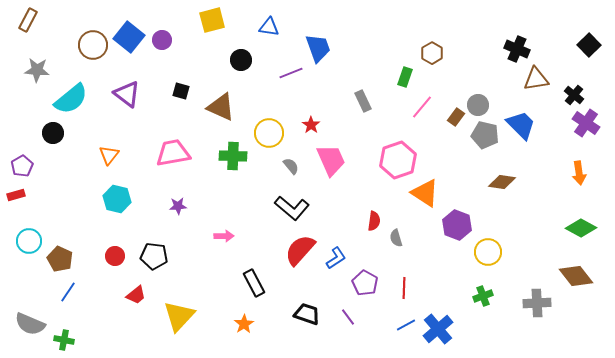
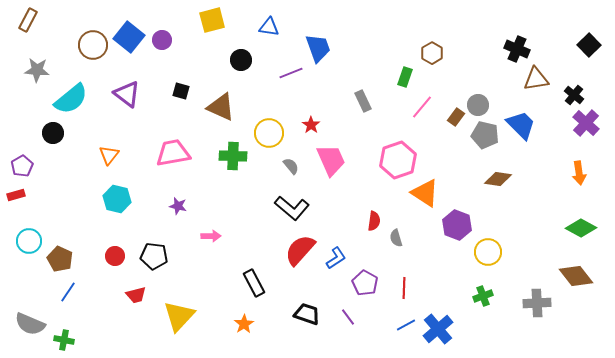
purple cross at (586, 123): rotated 8 degrees clockwise
brown diamond at (502, 182): moved 4 px left, 3 px up
purple star at (178, 206): rotated 18 degrees clockwise
pink arrow at (224, 236): moved 13 px left
red trapezoid at (136, 295): rotated 25 degrees clockwise
